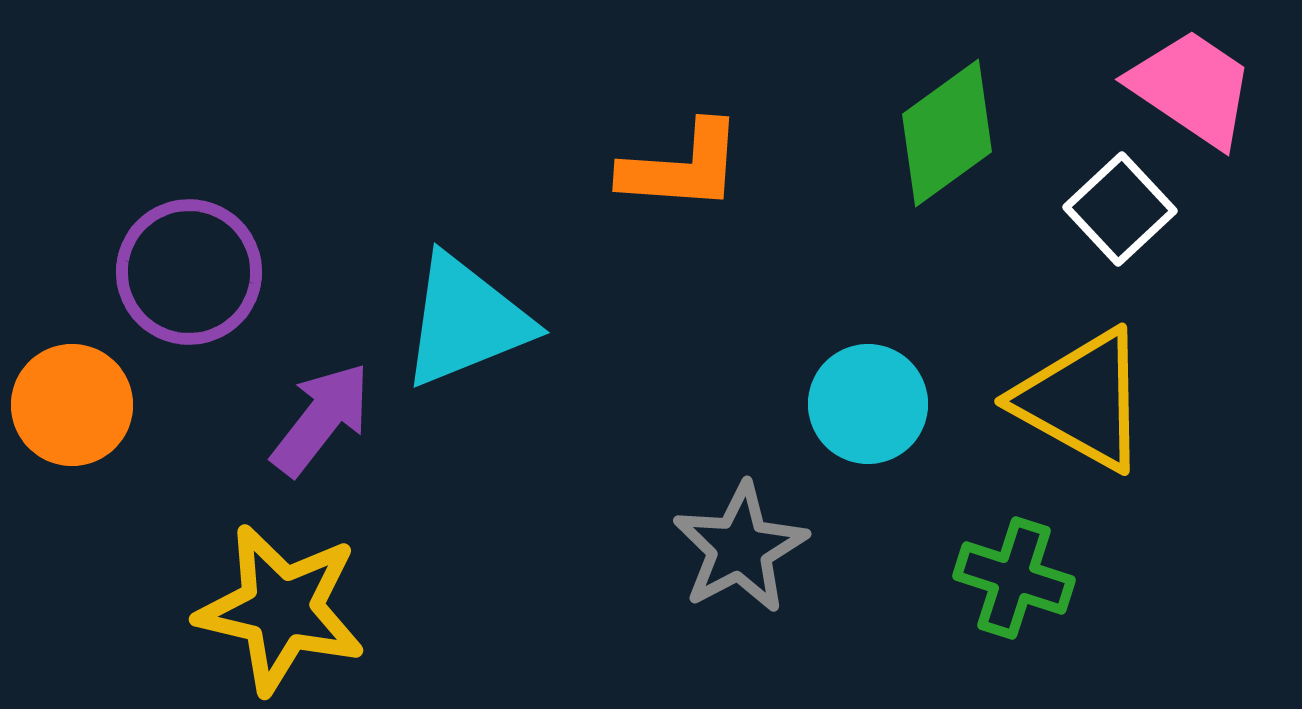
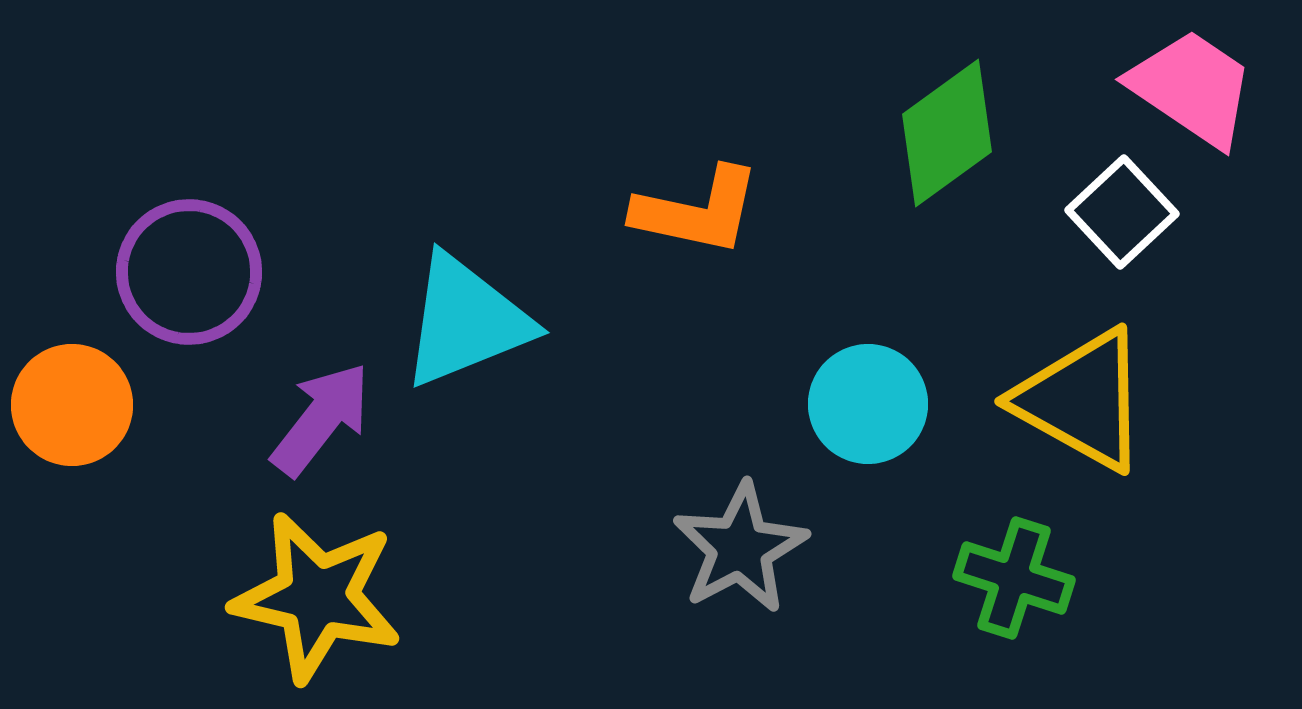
orange L-shape: moved 15 px right, 44 px down; rotated 8 degrees clockwise
white square: moved 2 px right, 3 px down
yellow star: moved 36 px right, 12 px up
